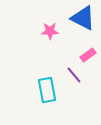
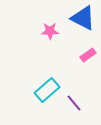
purple line: moved 28 px down
cyan rectangle: rotated 60 degrees clockwise
